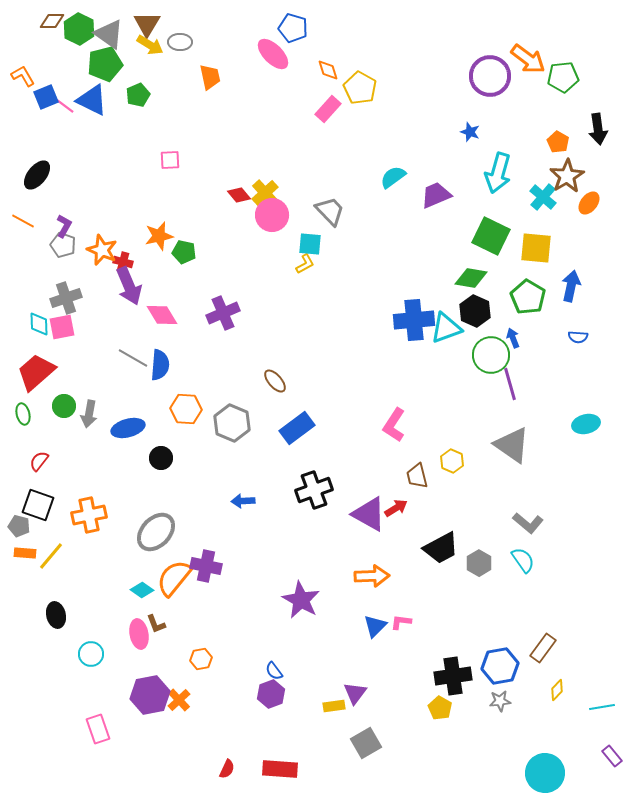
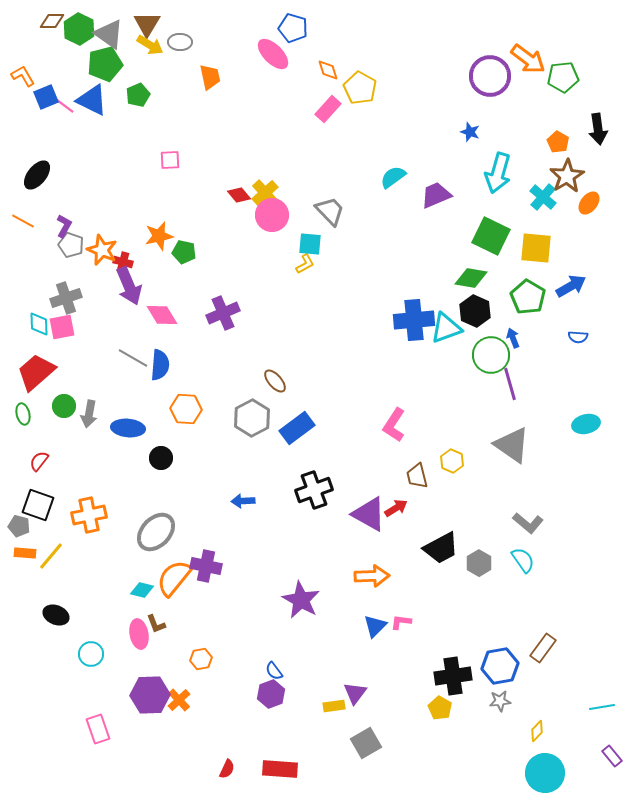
gray pentagon at (63, 245): moved 8 px right
blue arrow at (571, 286): rotated 48 degrees clockwise
gray hexagon at (232, 423): moved 20 px right, 5 px up; rotated 9 degrees clockwise
blue ellipse at (128, 428): rotated 20 degrees clockwise
cyan diamond at (142, 590): rotated 20 degrees counterclockwise
black ellipse at (56, 615): rotated 55 degrees counterclockwise
yellow diamond at (557, 690): moved 20 px left, 41 px down
purple hexagon at (150, 695): rotated 9 degrees clockwise
